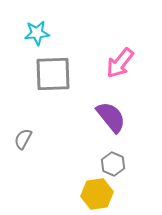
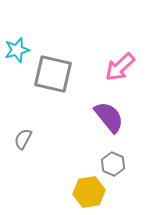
cyan star: moved 20 px left, 17 px down; rotated 10 degrees counterclockwise
pink arrow: moved 4 px down; rotated 8 degrees clockwise
gray square: rotated 15 degrees clockwise
purple semicircle: moved 2 px left
yellow hexagon: moved 8 px left, 2 px up
